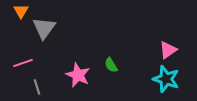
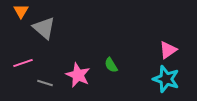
gray triangle: rotated 25 degrees counterclockwise
gray line: moved 8 px right, 4 px up; rotated 56 degrees counterclockwise
